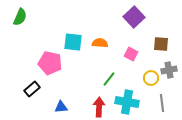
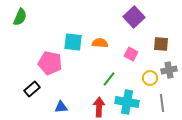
yellow circle: moved 1 px left
